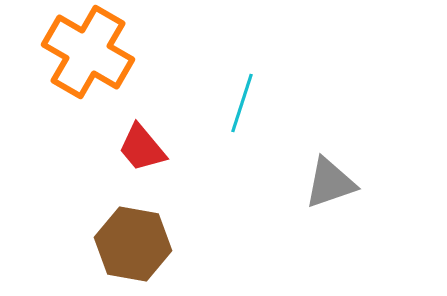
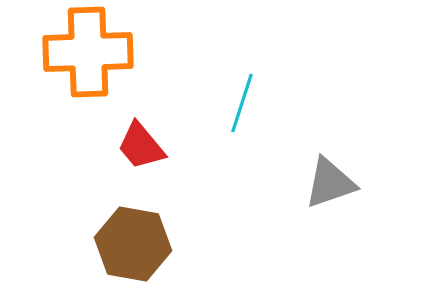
orange cross: rotated 32 degrees counterclockwise
red trapezoid: moved 1 px left, 2 px up
